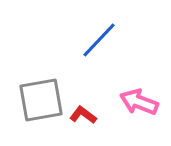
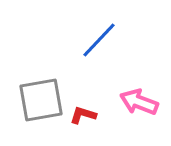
red L-shape: rotated 20 degrees counterclockwise
